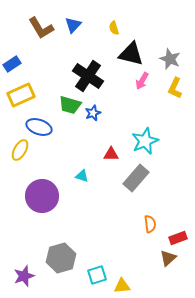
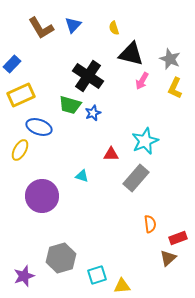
blue rectangle: rotated 12 degrees counterclockwise
